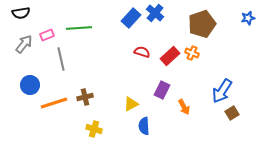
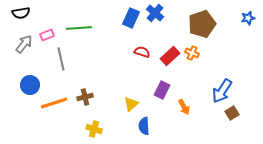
blue rectangle: rotated 18 degrees counterclockwise
yellow triangle: rotated 14 degrees counterclockwise
